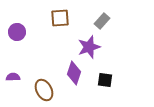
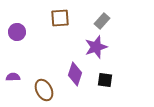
purple star: moved 7 px right
purple diamond: moved 1 px right, 1 px down
